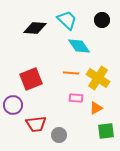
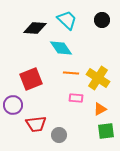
cyan diamond: moved 18 px left, 2 px down
orange triangle: moved 4 px right, 1 px down
